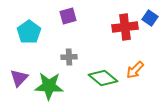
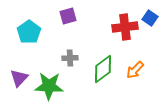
gray cross: moved 1 px right, 1 px down
green diamond: moved 9 px up; rotated 76 degrees counterclockwise
